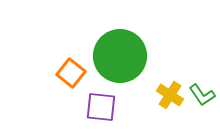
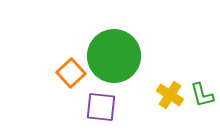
green circle: moved 6 px left
orange square: rotated 8 degrees clockwise
green L-shape: rotated 20 degrees clockwise
